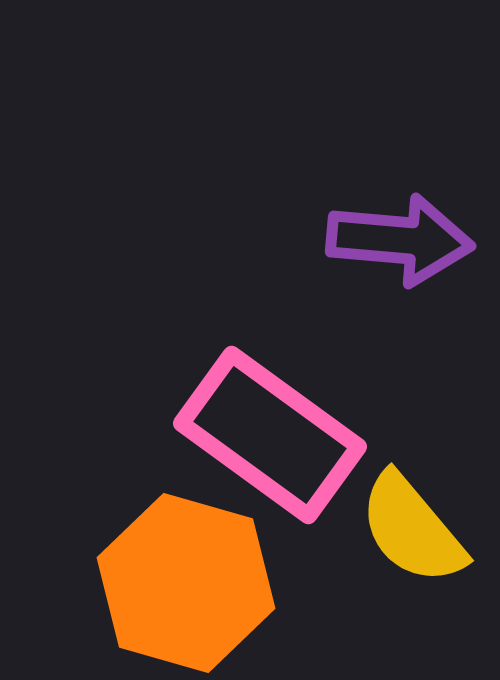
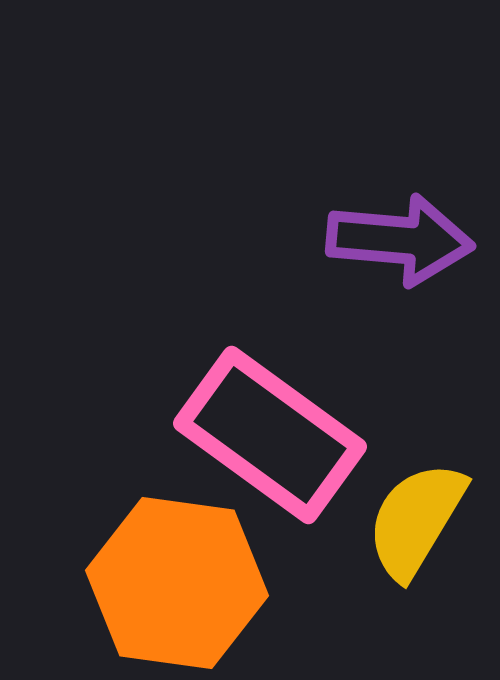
yellow semicircle: moved 4 px right, 9 px up; rotated 71 degrees clockwise
orange hexagon: moved 9 px left; rotated 8 degrees counterclockwise
